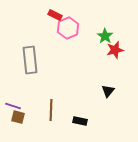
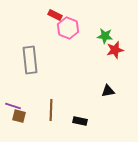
pink hexagon: rotated 15 degrees counterclockwise
green star: rotated 28 degrees counterclockwise
black triangle: rotated 40 degrees clockwise
brown square: moved 1 px right, 1 px up
